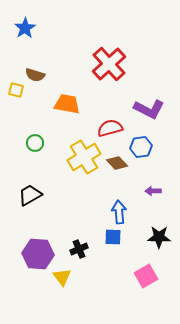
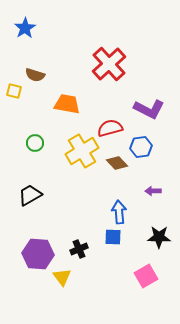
yellow square: moved 2 px left, 1 px down
yellow cross: moved 2 px left, 6 px up
